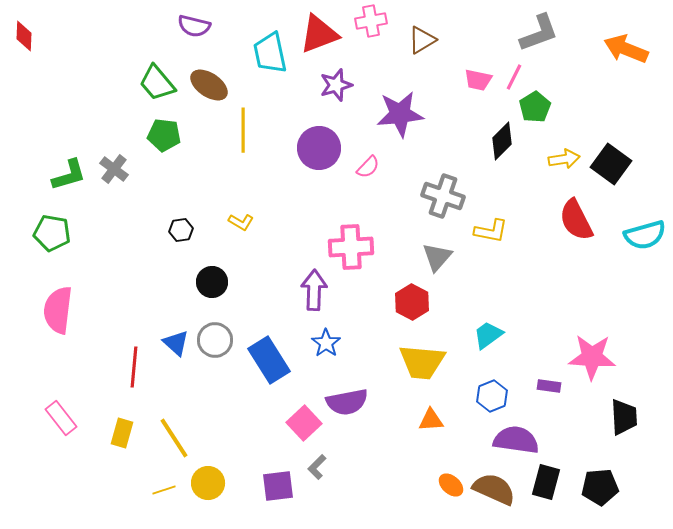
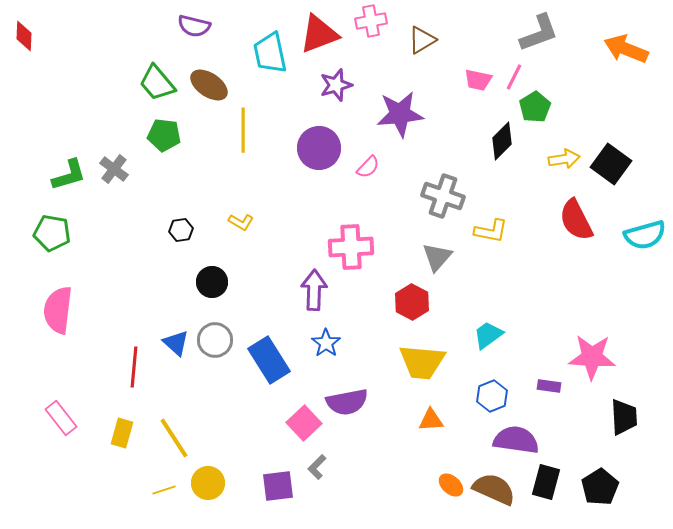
black pentagon at (600, 487): rotated 27 degrees counterclockwise
